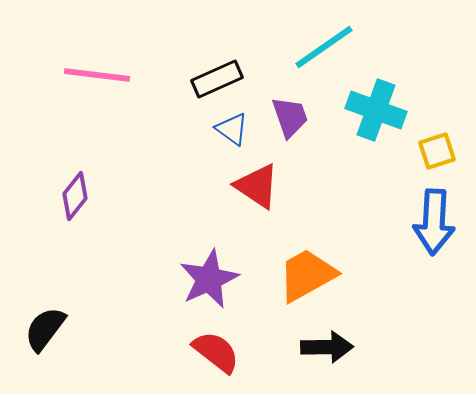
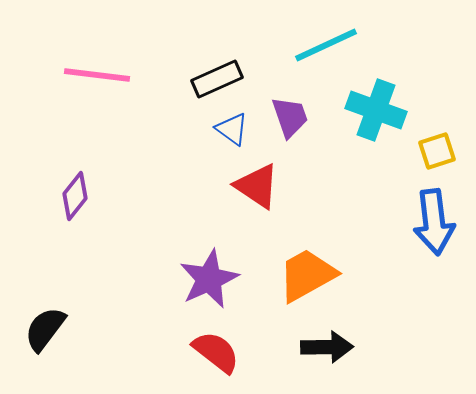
cyan line: moved 2 px right, 2 px up; rotated 10 degrees clockwise
blue arrow: rotated 10 degrees counterclockwise
